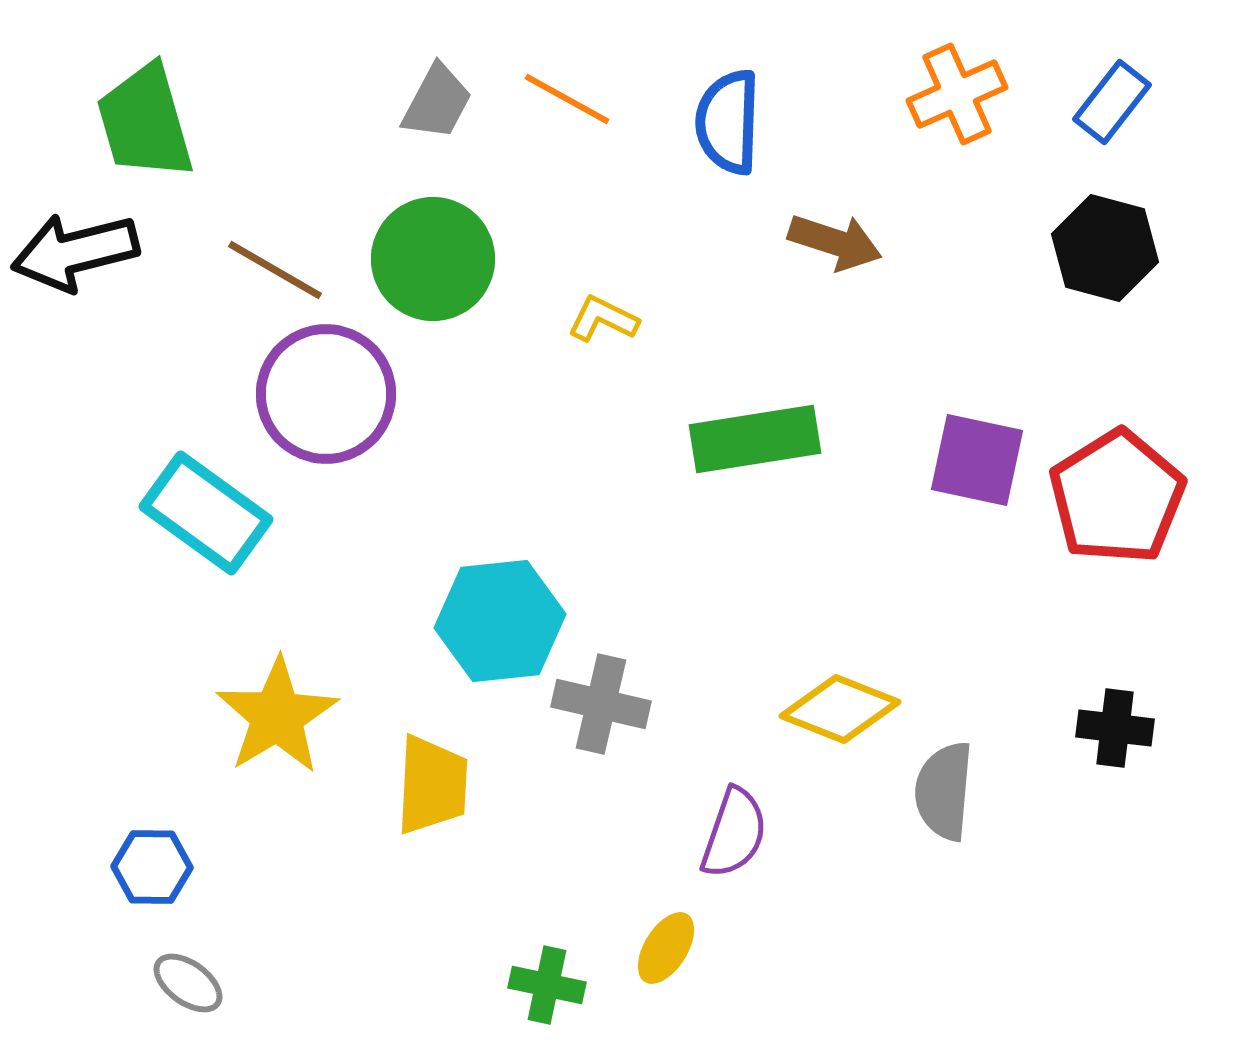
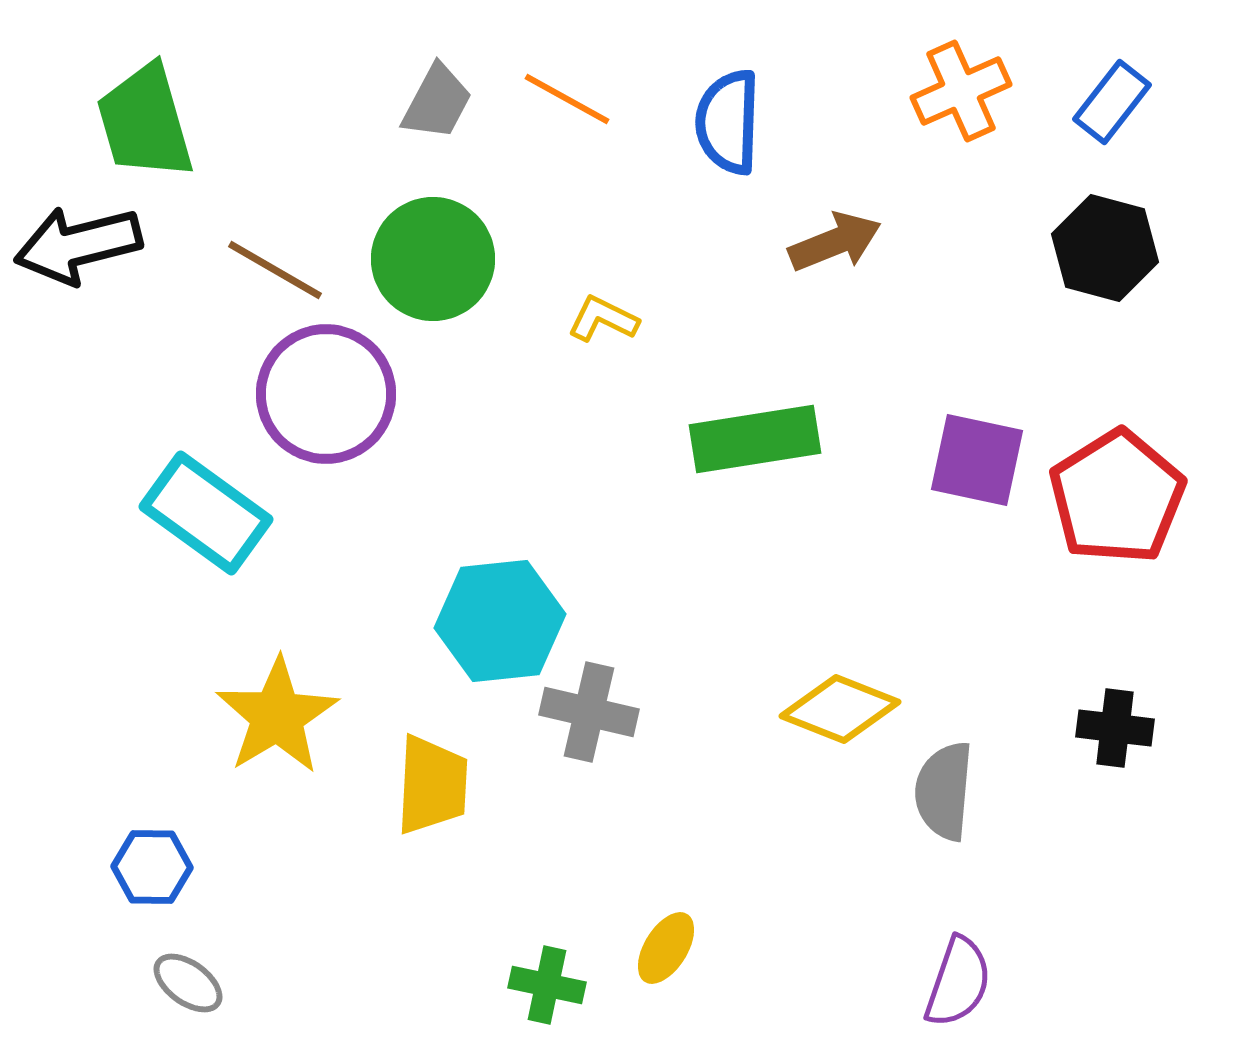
orange cross: moved 4 px right, 3 px up
brown arrow: rotated 40 degrees counterclockwise
black arrow: moved 3 px right, 7 px up
gray cross: moved 12 px left, 8 px down
purple semicircle: moved 224 px right, 149 px down
